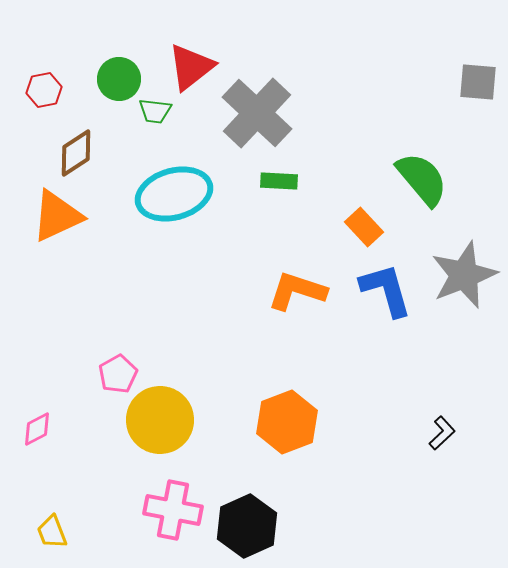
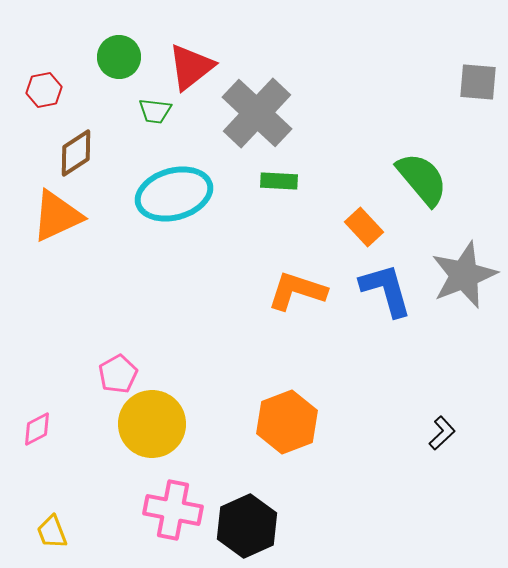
green circle: moved 22 px up
yellow circle: moved 8 px left, 4 px down
